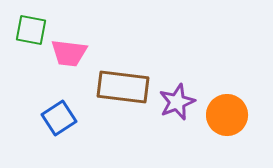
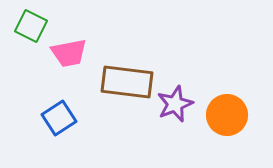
green square: moved 4 px up; rotated 16 degrees clockwise
pink trapezoid: rotated 18 degrees counterclockwise
brown rectangle: moved 4 px right, 5 px up
purple star: moved 2 px left, 2 px down
